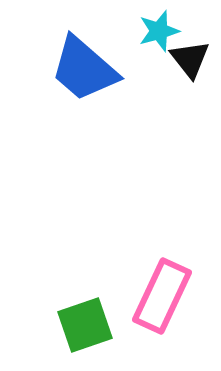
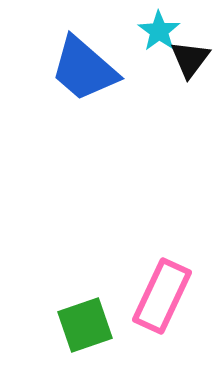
cyan star: rotated 21 degrees counterclockwise
black triangle: rotated 15 degrees clockwise
